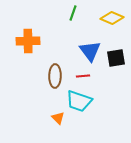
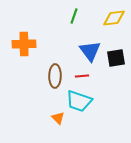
green line: moved 1 px right, 3 px down
yellow diamond: moved 2 px right; rotated 30 degrees counterclockwise
orange cross: moved 4 px left, 3 px down
red line: moved 1 px left
